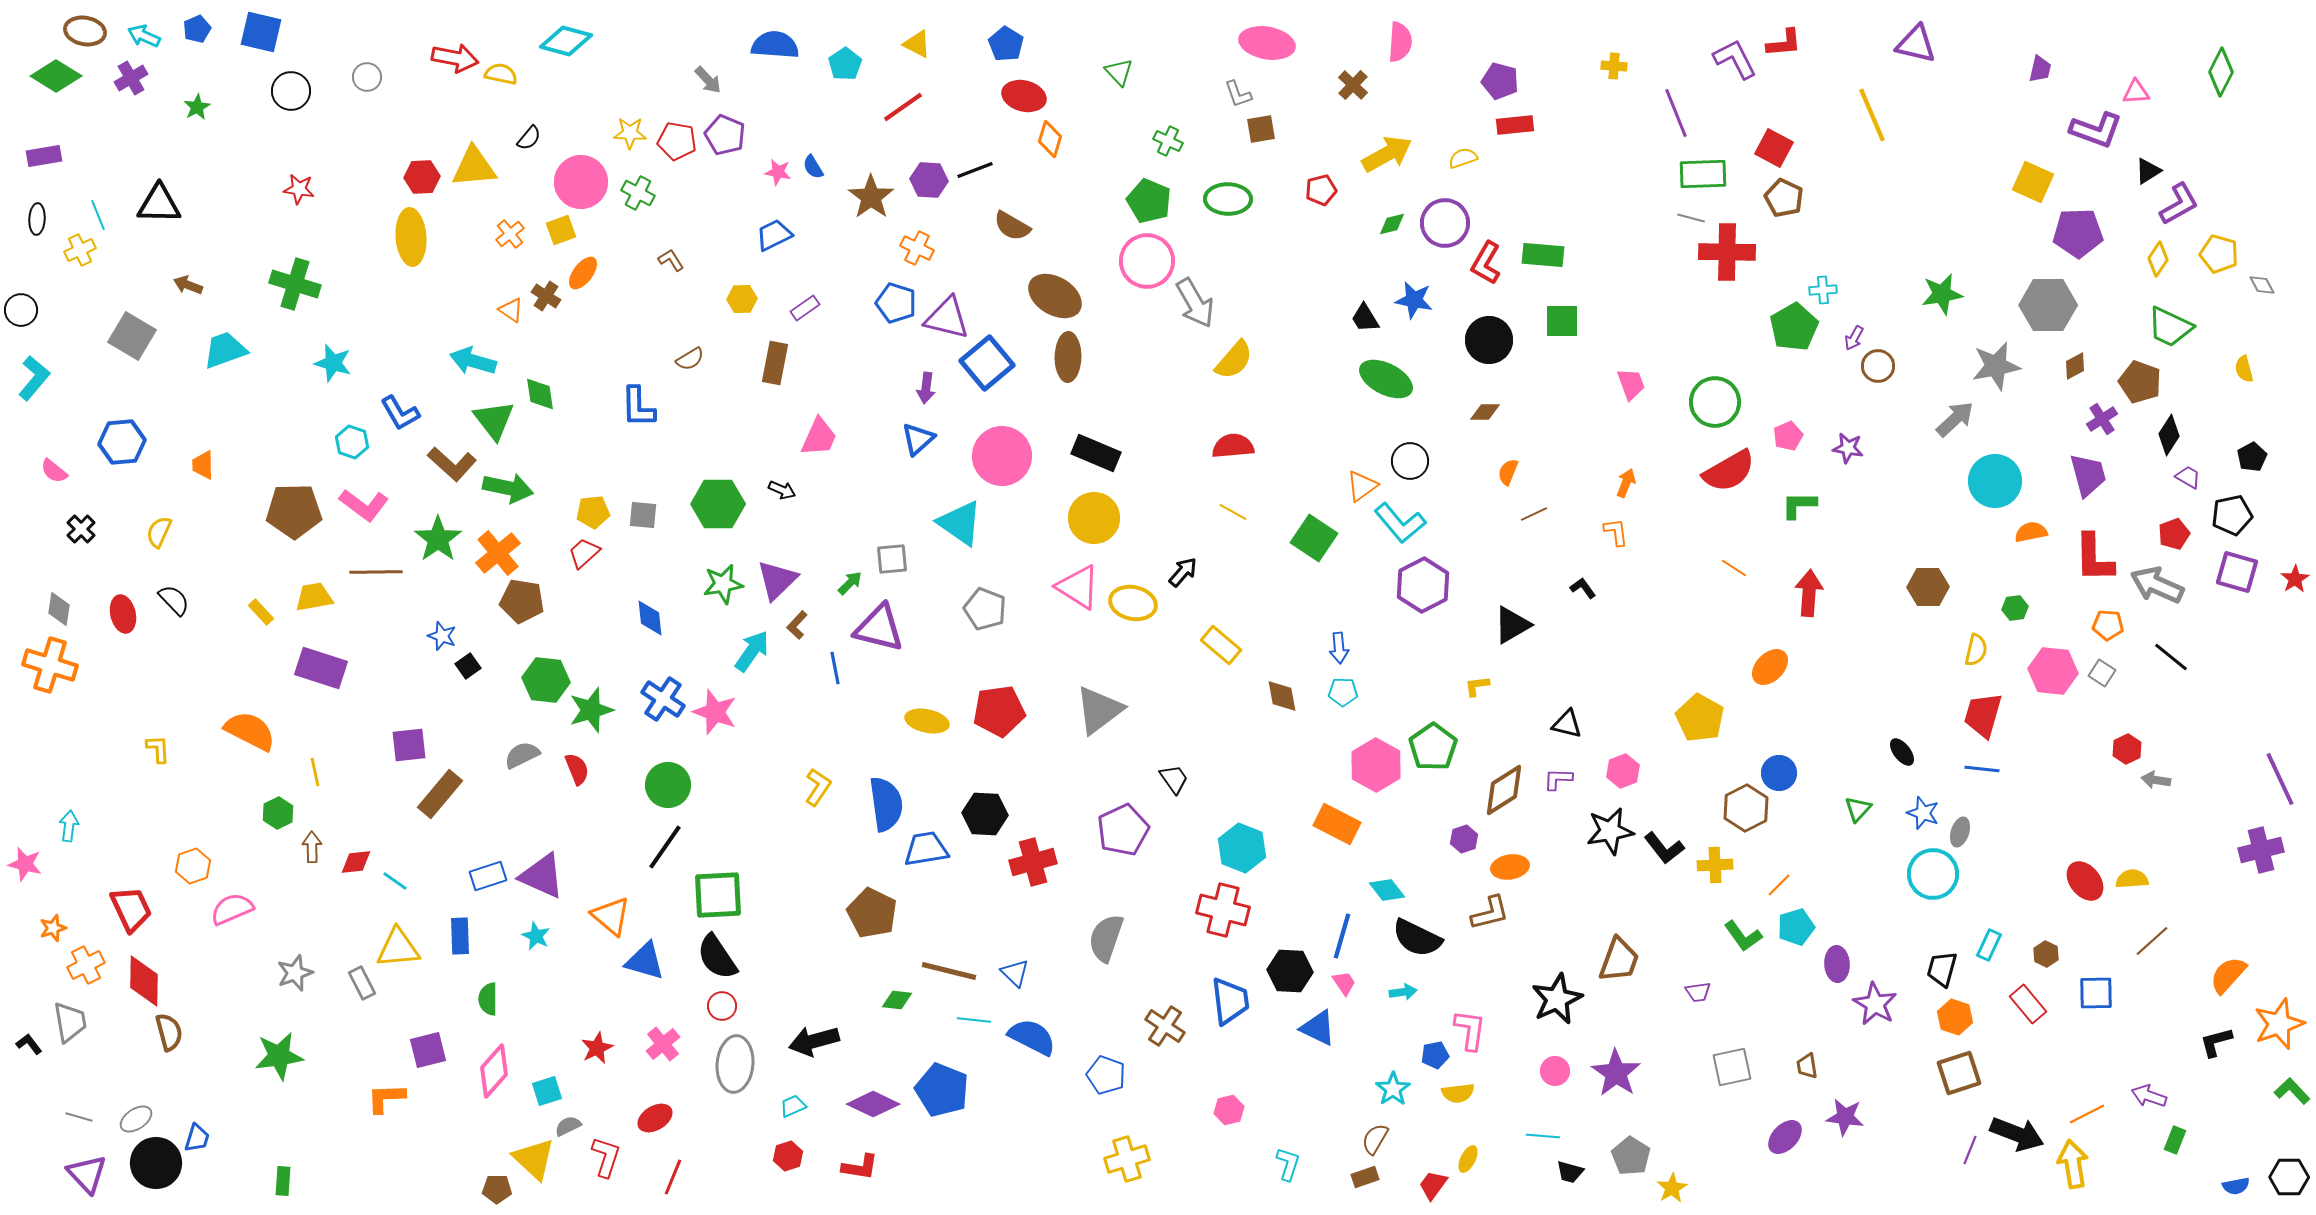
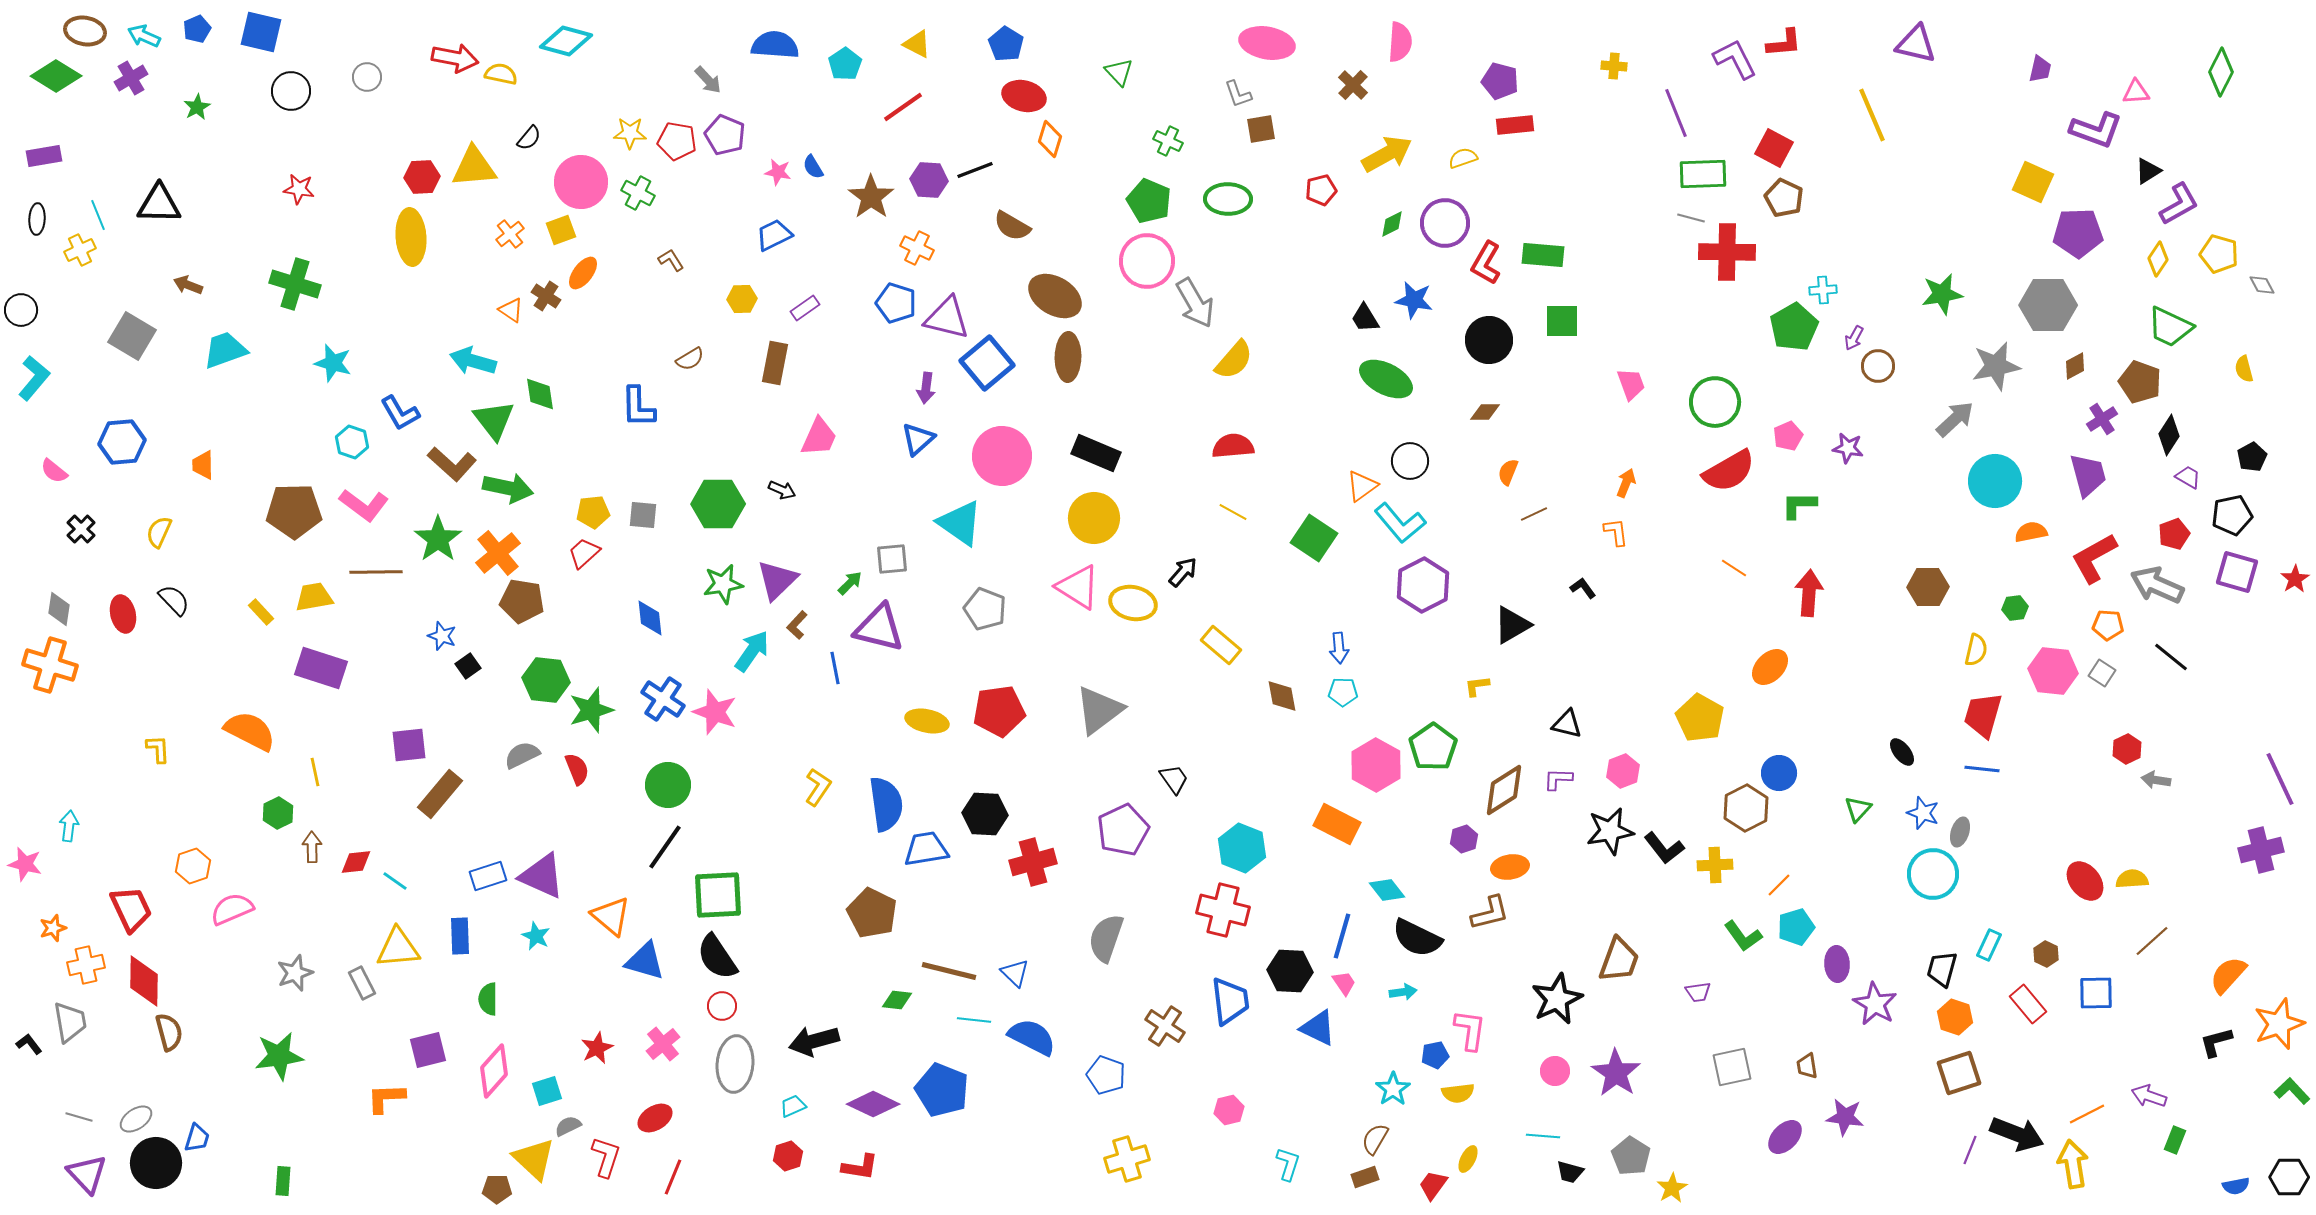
green diamond at (1392, 224): rotated 12 degrees counterclockwise
red L-shape at (2094, 558): rotated 62 degrees clockwise
orange cross at (86, 965): rotated 15 degrees clockwise
